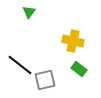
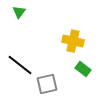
green triangle: moved 10 px left
green rectangle: moved 4 px right
gray square: moved 2 px right, 4 px down
